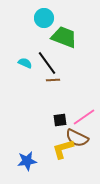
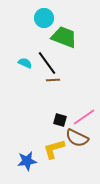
black square: rotated 24 degrees clockwise
yellow L-shape: moved 9 px left
